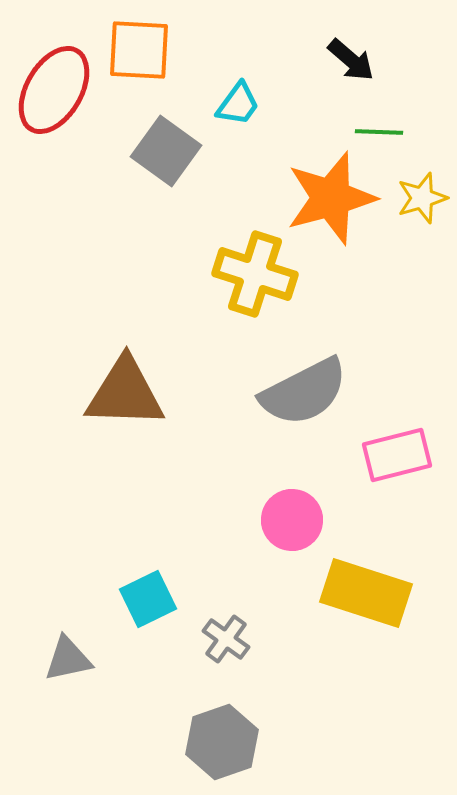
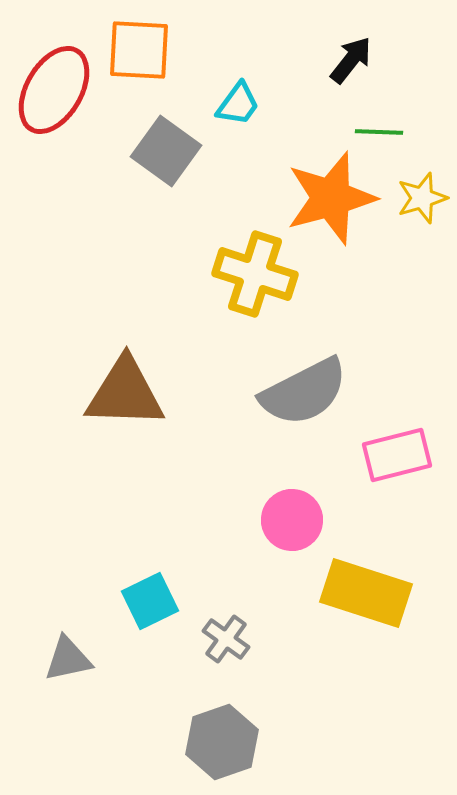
black arrow: rotated 93 degrees counterclockwise
cyan square: moved 2 px right, 2 px down
